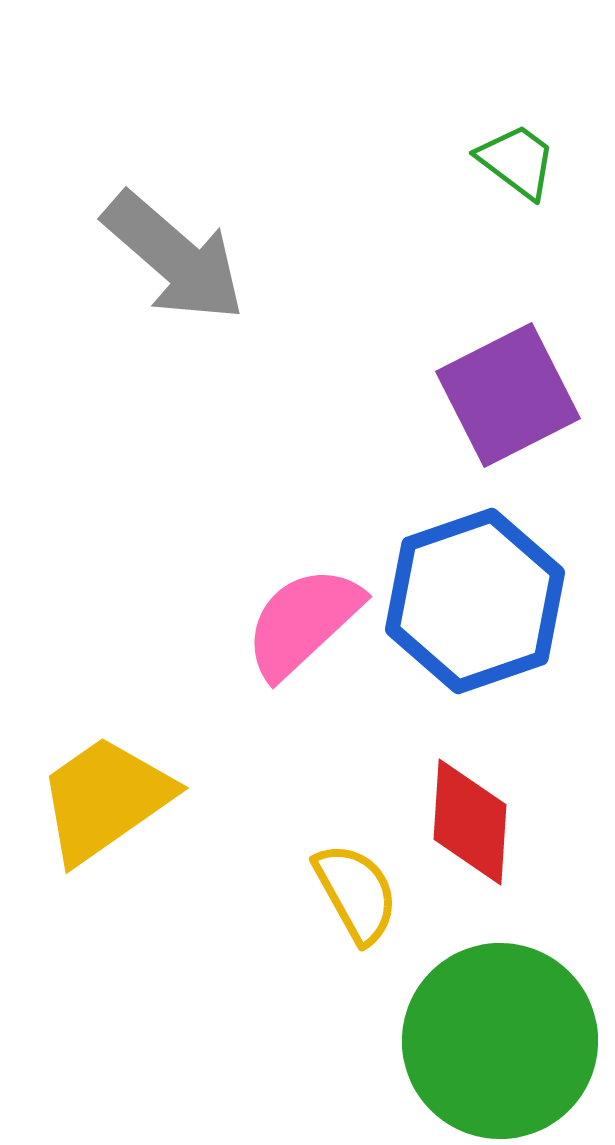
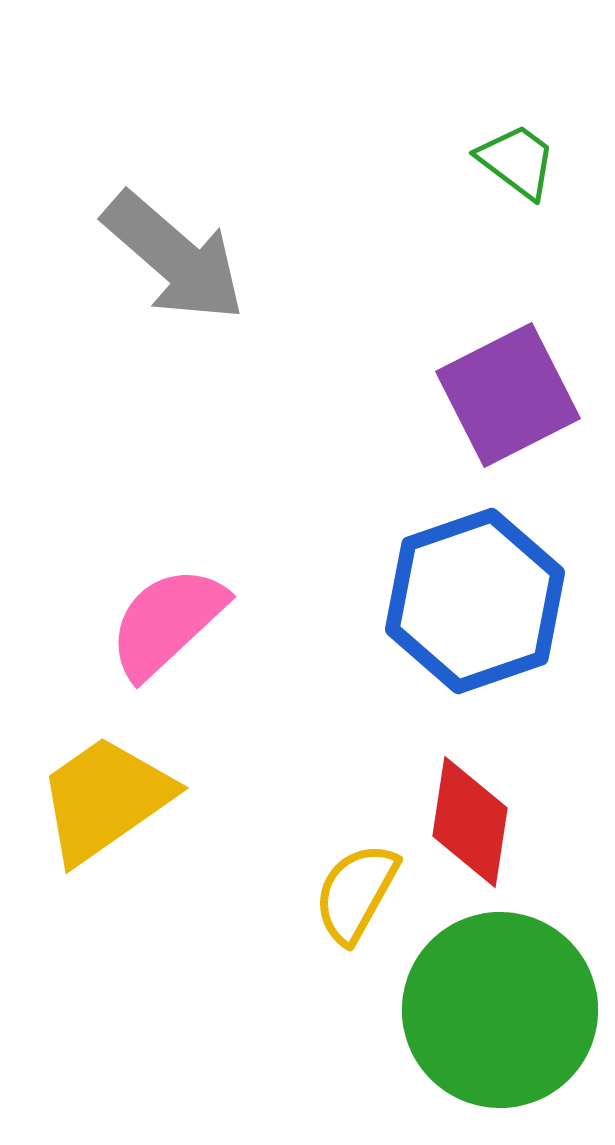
pink semicircle: moved 136 px left
red diamond: rotated 5 degrees clockwise
yellow semicircle: rotated 122 degrees counterclockwise
green circle: moved 31 px up
